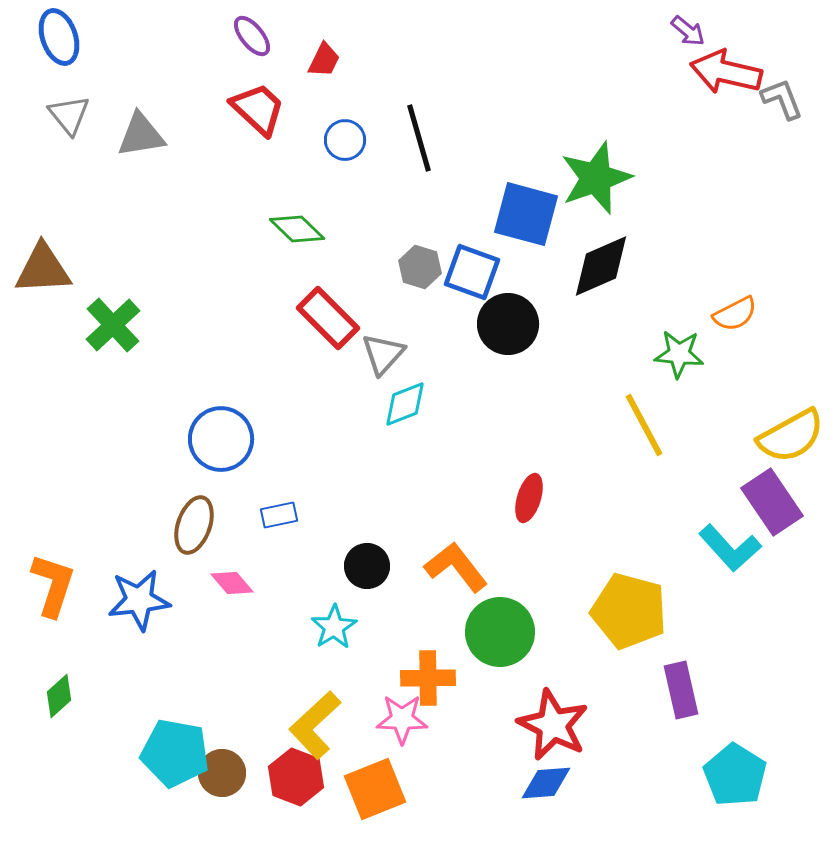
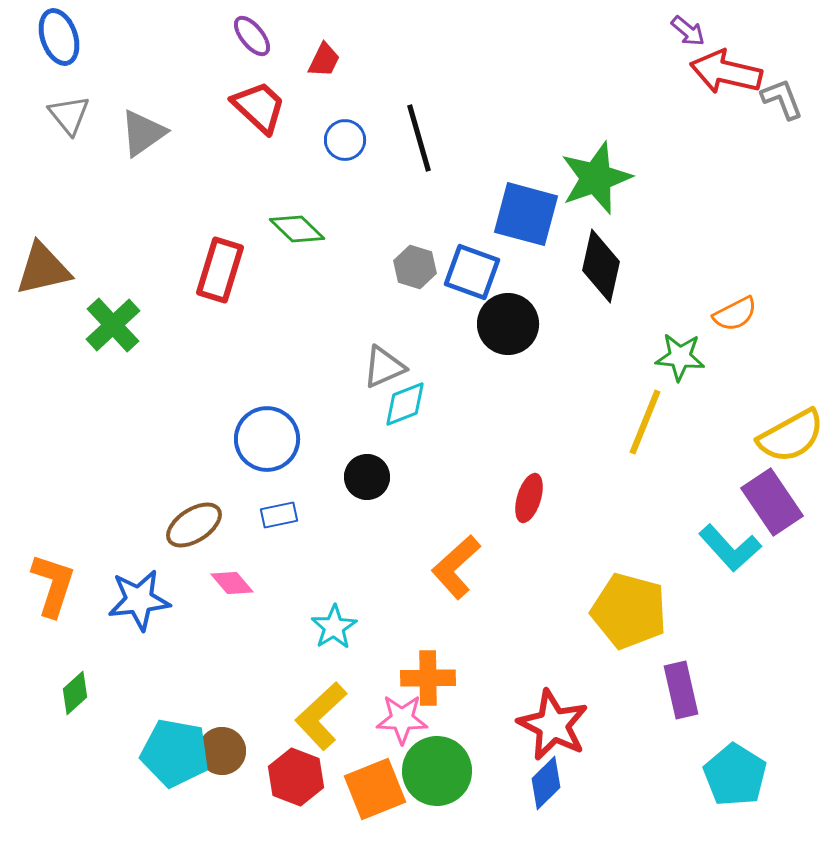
red trapezoid at (258, 109): moved 1 px right, 2 px up
gray triangle at (141, 135): moved 2 px right, 2 px up; rotated 26 degrees counterclockwise
black diamond at (601, 266): rotated 54 degrees counterclockwise
gray hexagon at (420, 267): moved 5 px left
brown triangle at (43, 269): rotated 10 degrees counterclockwise
red rectangle at (328, 318): moved 108 px left, 48 px up; rotated 62 degrees clockwise
gray triangle at (383, 354): moved 1 px right, 13 px down; rotated 24 degrees clockwise
green star at (679, 354): moved 1 px right, 3 px down
yellow line at (644, 425): moved 1 px right, 3 px up; rotated 50 degrees clockwise
blue circle at (221, 439): moved 46 px right
brown ellipse at (194, 525): rotated 38 degrees clockwise
black circle at (367, 566): moved 89 px up
orange L-shape at (456, 567): rotated 94 degrees counterclockwise
green circle at (500, 632): moved 63 px left, 139 px down
green diamond at (59, 696): moved 16 px right, 3 px up
yellow L-shape at (315, 725): moved 6 px right, 9 px up
brown circle at (222, 773): moved 22 px up
blue diamond at (546, 783): rotated 40 degrees counterclockwise
